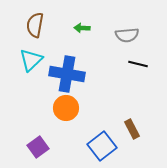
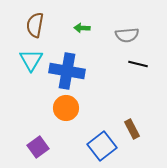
cyan triangle: rotated 15 degrees counterclockwise
blue cross: moved 3 px up
